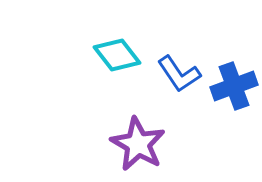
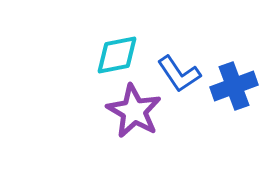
cyan diamond: rotated 63 degrees counterclockwise
purple star: moved 4 px left, 33 px up
